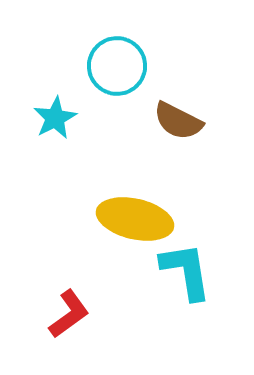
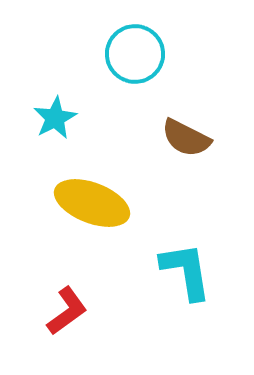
cyan circle: moved 18 px right, 12 px up
brown semicircle: moved 8 px right, 17 px down
yellow ellipse: moved 43 px left, 16 px up; rotated 8 degrees clockwise
red L-shape: moved 2 px left, 3 px up
